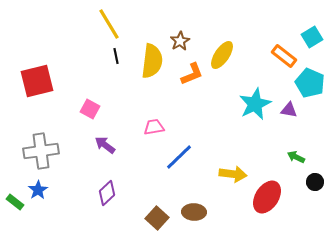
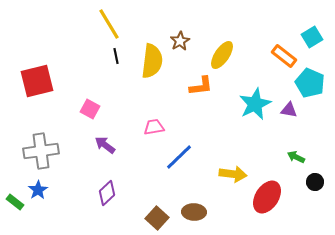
orange L-shape: moved 9 px right, 12 px down; rotated 15 degrees clockwise
